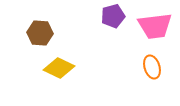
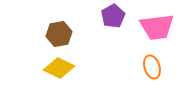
purple pentagon: rotated 15 degrees counterclockwise
pink trapezoid: moved 2 px right, 1 px down
brown hexagon: moved 19 px right, 1 px down; rotated 15 degrees counterclockwise
